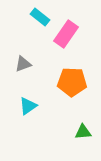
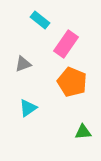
cyan rectangle: moved 3 px down
pink rectangle: moved 10 px down
orange pentagon: rotated 20 degrees clockwise
cyan triangle: moved 2 px down
